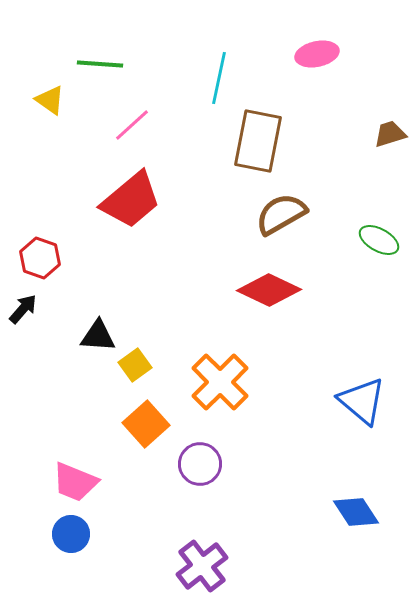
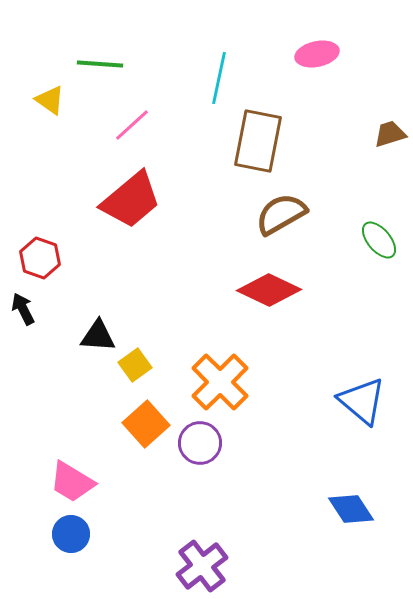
green ellipse: rotated 21 degrees clockwise
black arrow: rotated 68 degrees counterclockwise
purple circle: moved 21 px up
pink trapezoid: moved 3 px left; rotated 9 degrees clockwise
blue diamond: moved 5 px left, 3 px up
